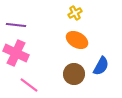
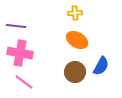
yellow cross: rotated 24 degrees clockwise
purple line: moved 1 px down
pink cross: moved 4 px right; rotated 15 degrees counterclockwise
brown circle: moved 1 px right, 2 px up
pink line: moved 5 px left, 3 px up
